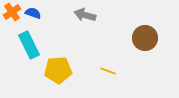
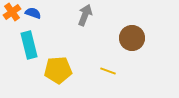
gray arrow: rotated 95 degrees clockwise
brown circle: moved 13 px left
cyan rectangle: rotated 12 degrees clockwise
